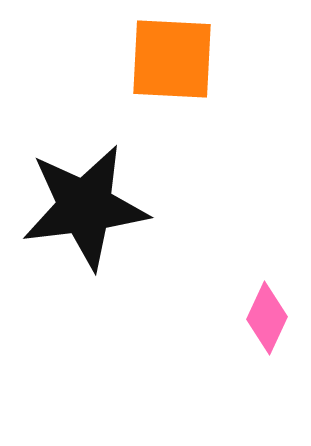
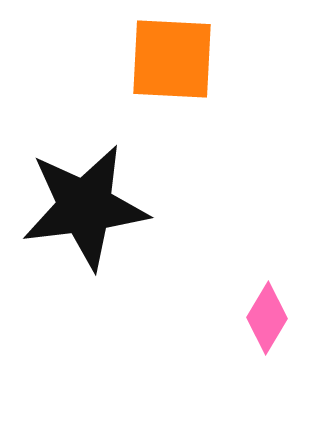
pink diamond: rotated 6 degrees clockwise
